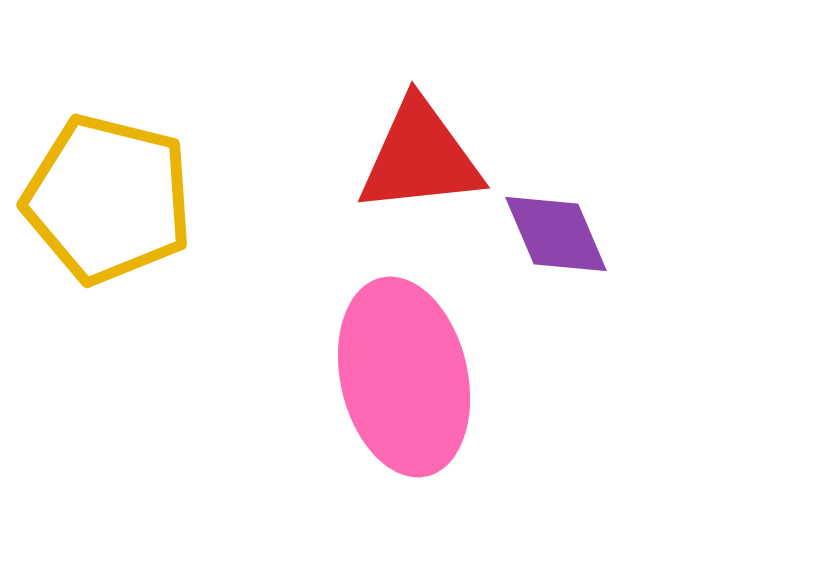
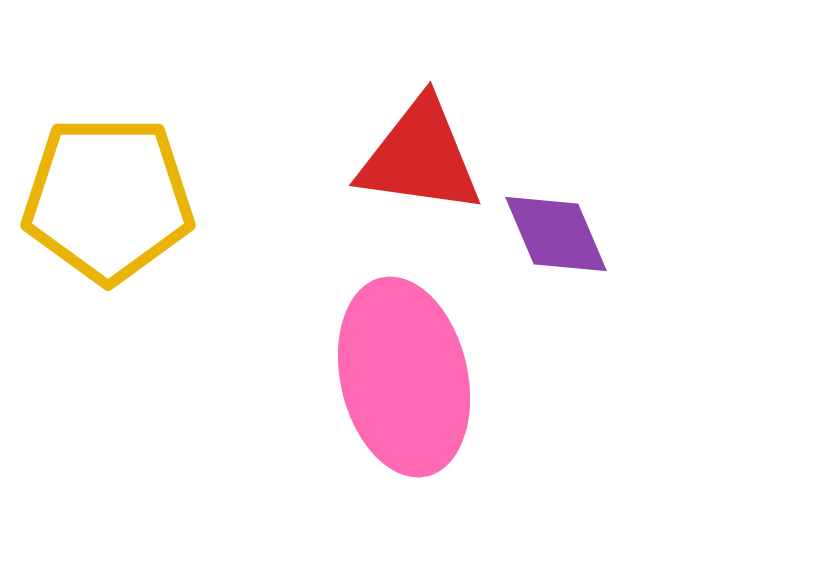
red triangle: rotated 14 degrees clockwise
yellow pentagon: rotated 14 degrees counterclockwise
